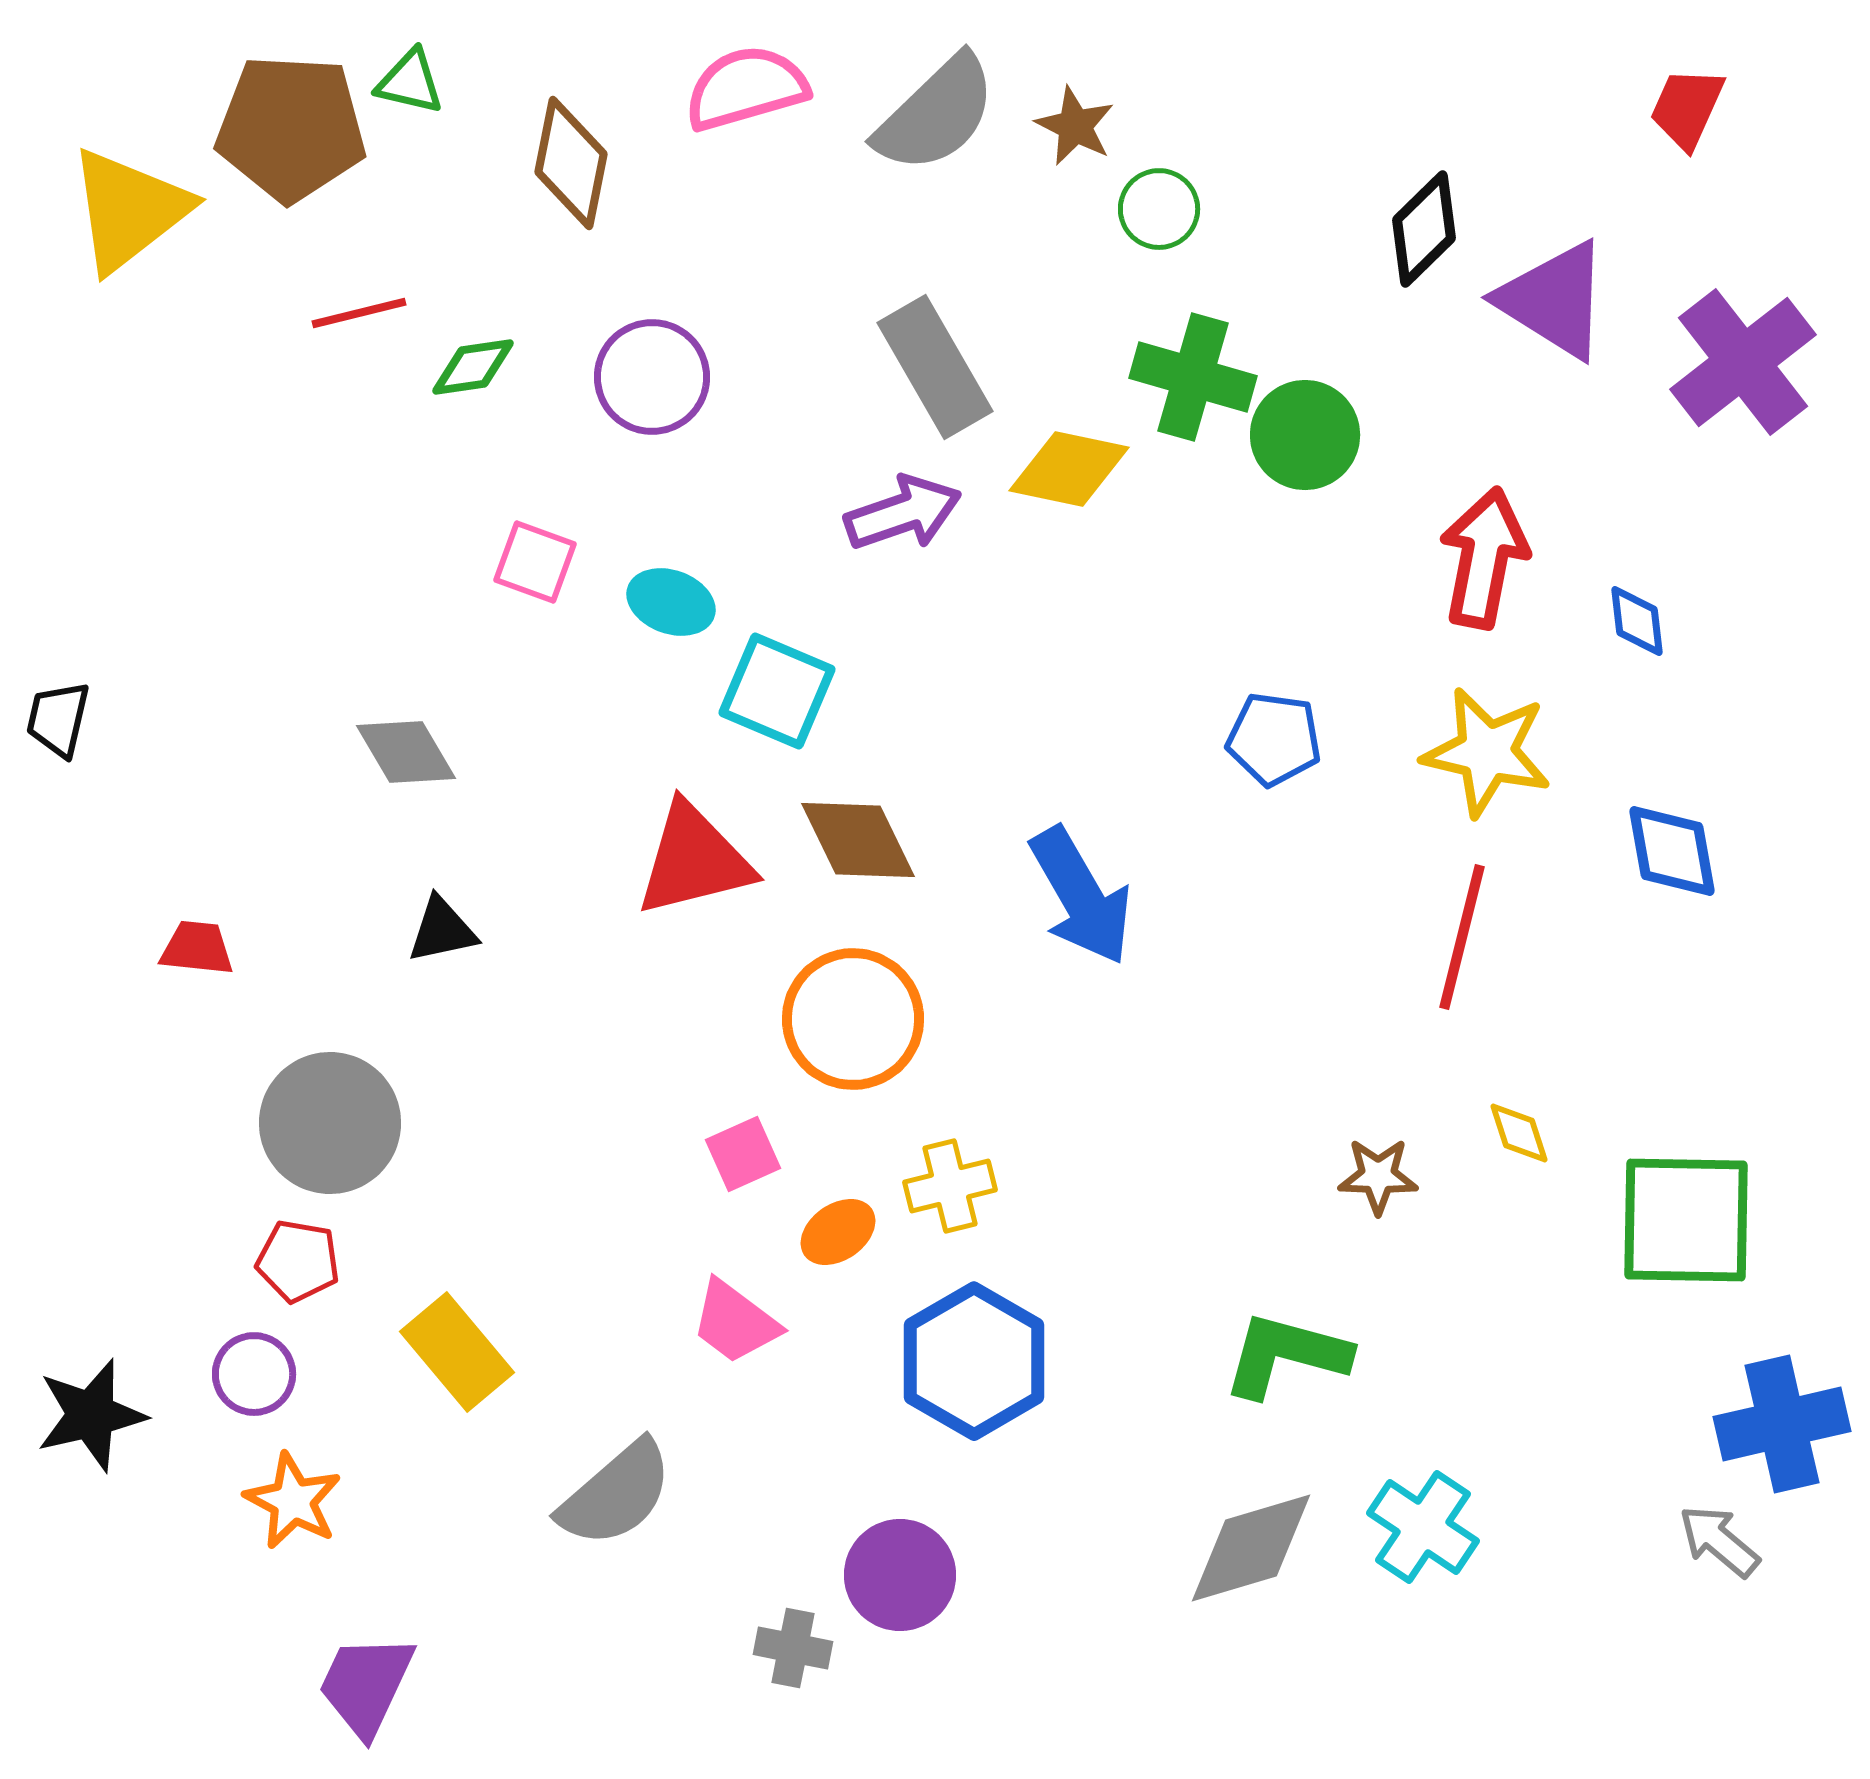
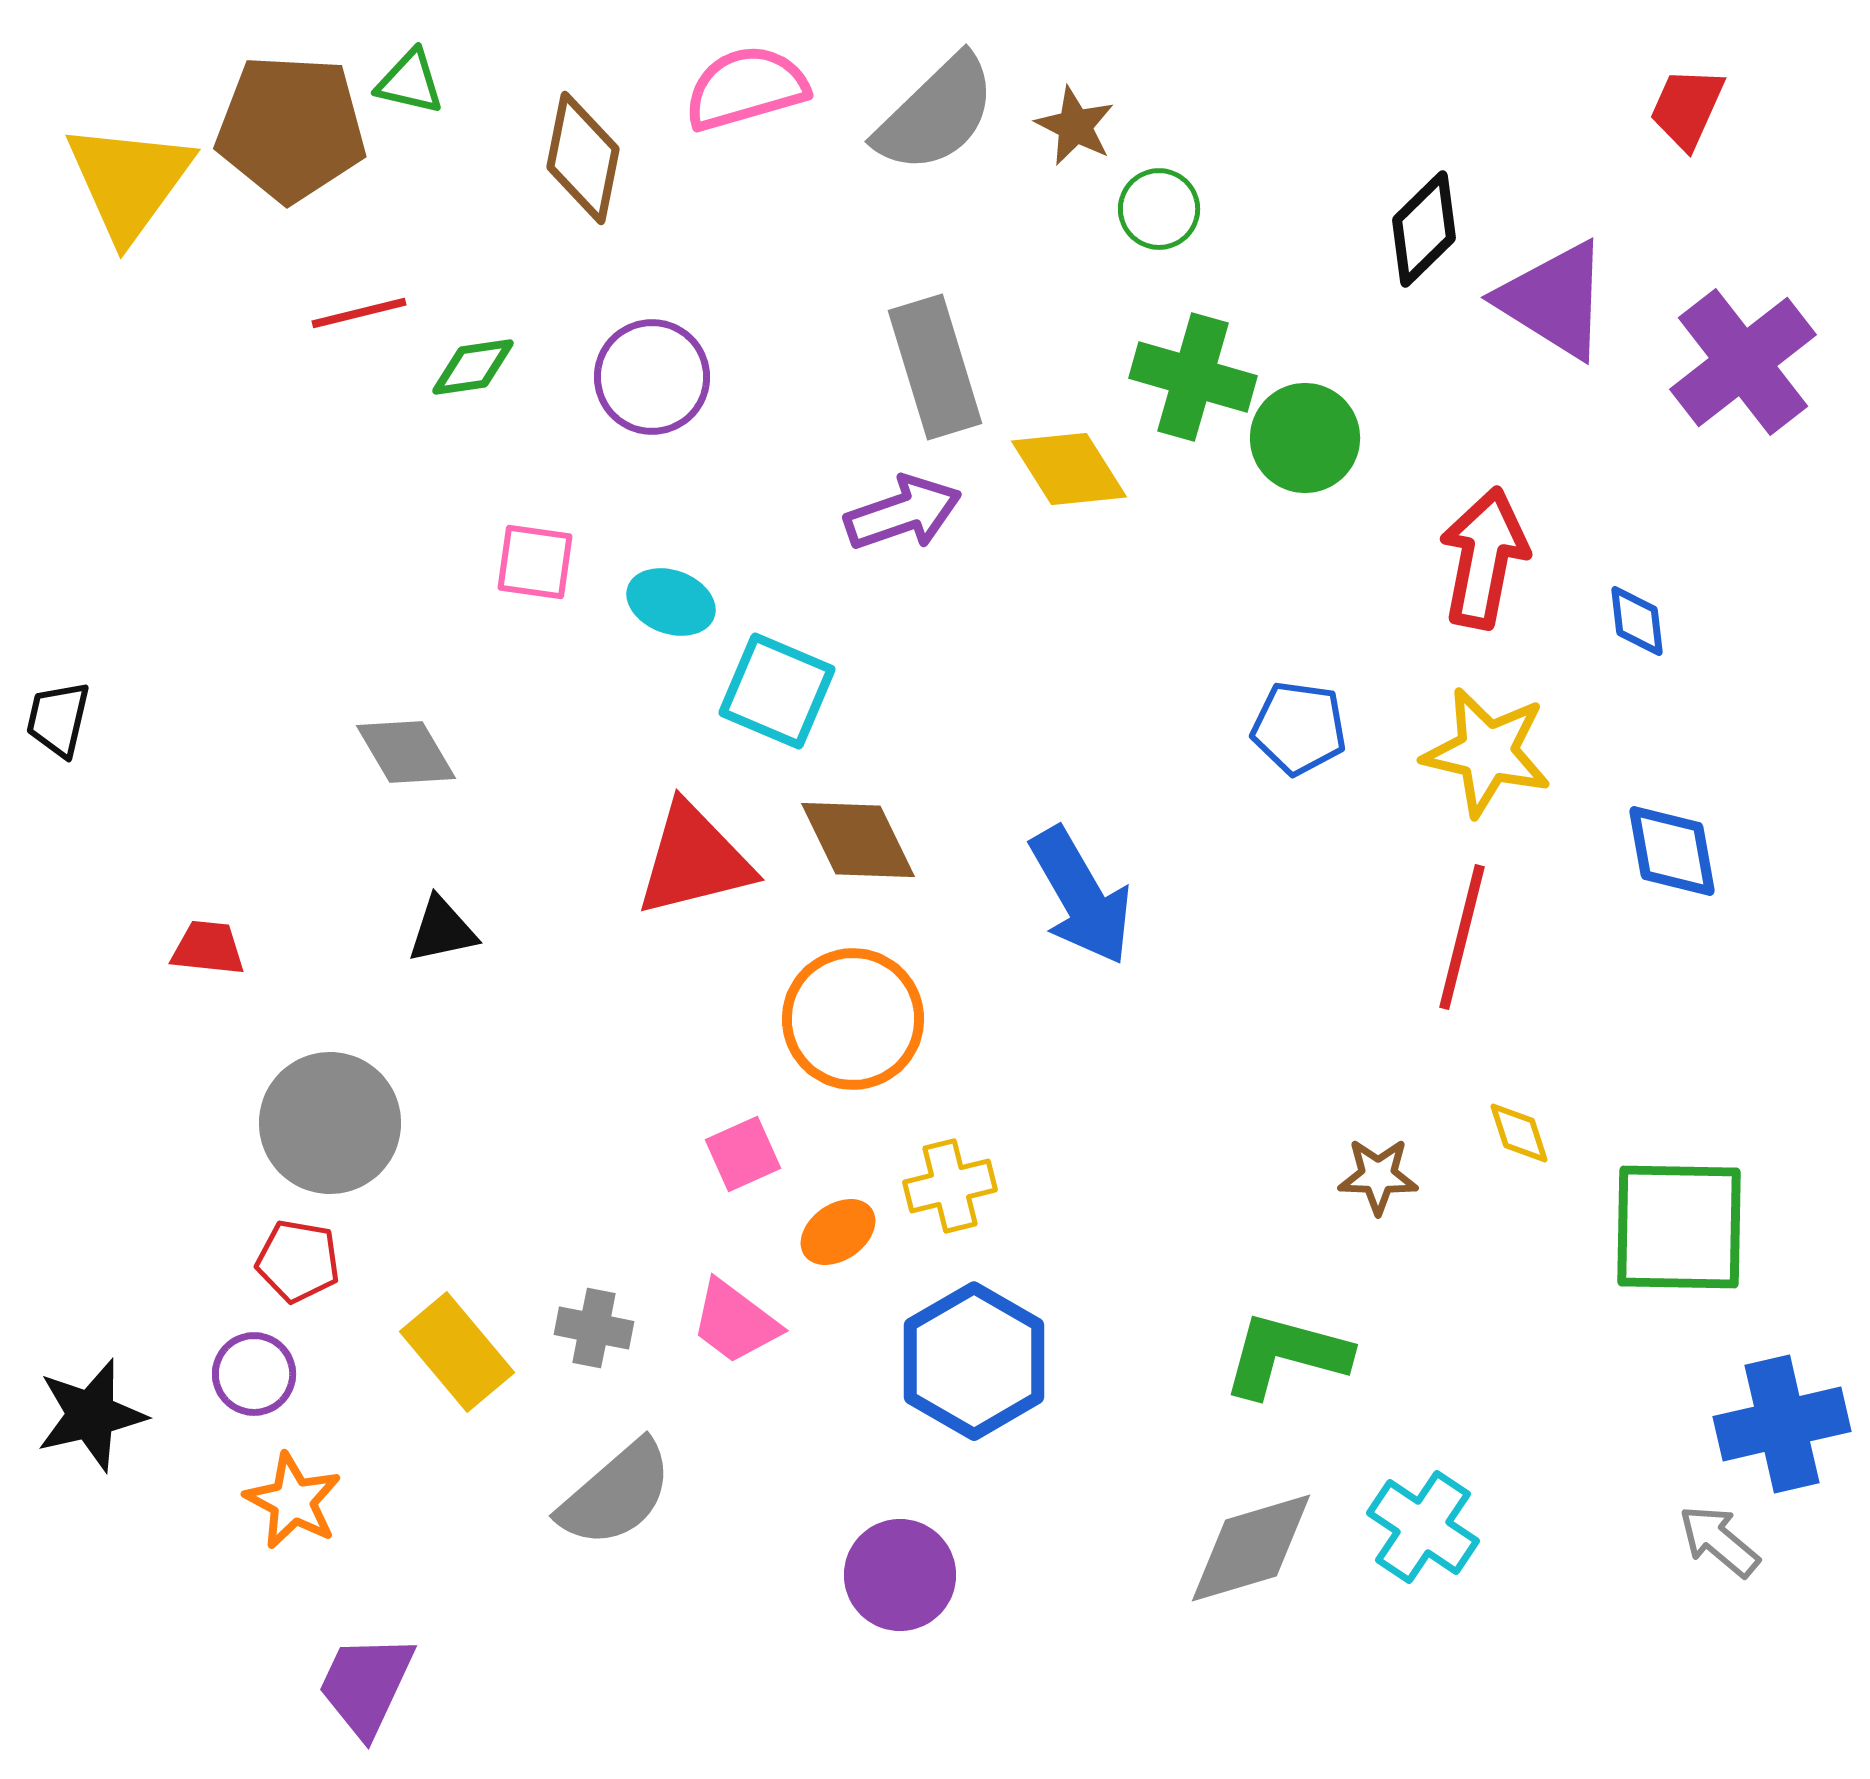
brown diamond at (571, 163): moved 12 px right, 5 px up
yellow triangle at (129, 210): moved 29 px up; rotated 16 degrees counterclockwise
gray rectangle at (935, 367): rotated 13 degrees clockwise
green circle at (1305, 435): moved 3 px down
yellow diamond at (1069, 469): rotated 46 degrees clockwise
pink square at (535, 562): rotated 12 degrees counterclockwise
blue pentagon at (1274, 739): moved 25 px right, 11 px up
red trapezoid at (197, 948): moved 11 px right
green square at (1686, 1220): moved 7 px left, 7 px down
gray cross at (793, 1648): moved 199 px left, 320 px up
